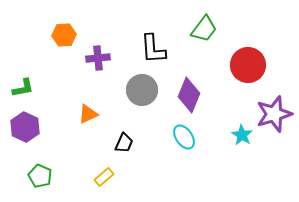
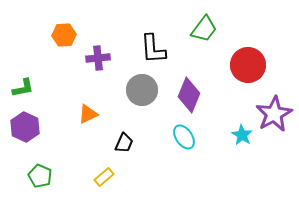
purple star: rotated 12 degrees counterclockwise
